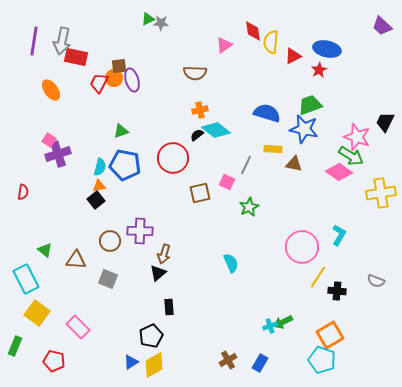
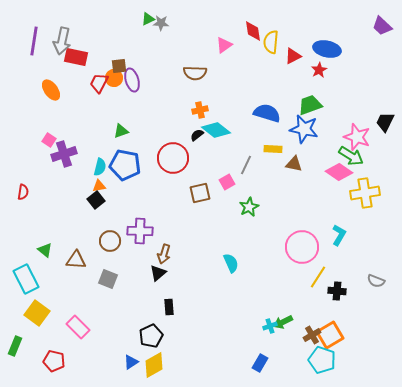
purple cross at (58, 154): moved 6 px right
pink square at (227, 182): rotated 35 degrees clockwise
yellow cross at (381, 193): moved 16 px left
brown cross at (228, 360): moved 84 px right, 25 px up
